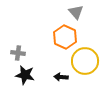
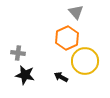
orange hexagon: moved 2 px right, 1 px down; rotated 10 degrees clockwise
black arrow: rotated 24 degrees clockwise
